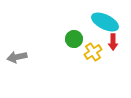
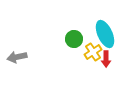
cyan ellipse: moved 12 px down; rotated 40 degrees clockwise
red arrow: moved 7 px left, 17 px down
